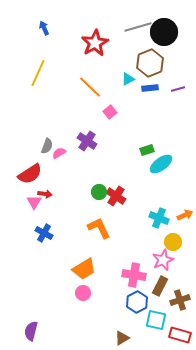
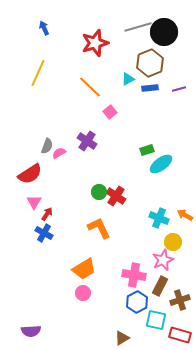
red star: rotated 12 degrees clockwise
purple line: moved 1 px right
red arrow: moved 2 px right, 20 px down; rotated 64 degrees counterclockwise
orange arrow: rotated 126 degrees counterclockwise
purple semicircle: rotated 108 degrees counterclockwise
